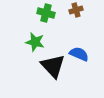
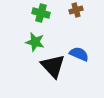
green cross: moved 5 px left
